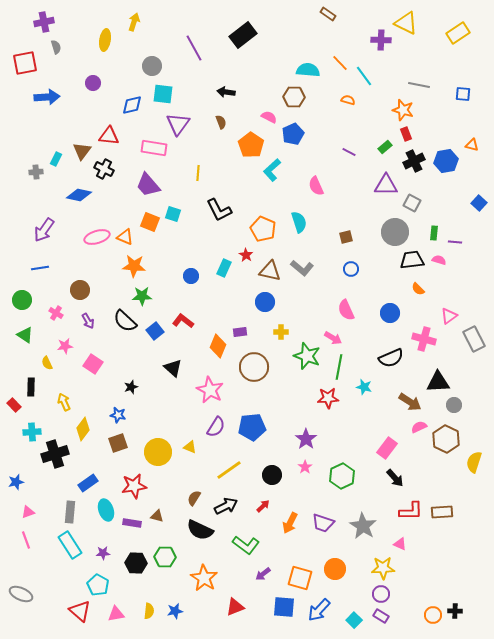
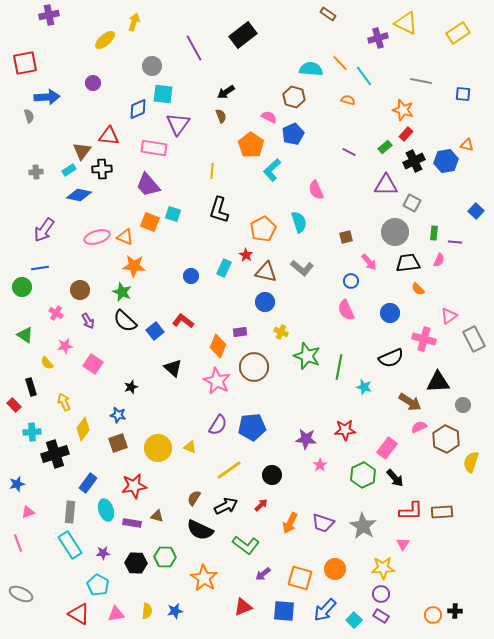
purple cross at (44, 22): moved 5 px right, 7 px up
yellow ellipse at (105, 40): rotated 40 degrees clockwise
purple cross at (381, 40): moved 3 px left, 2 px up; rotated 18 degrees counterclockwise
gray semicircle at (56, 47): moved 27 px left, 69 px down
cyan semicircle at (308, 70): moved 3 px right, 1 px up
gray line at (419, 85): moved 2 px right, 4 px up
black arrow at (226, 92): rotated 42 degrees counterclockwise
brown hexagon at (294, 97): rotated 15 degrees clockwise
blue diamond at (132, 105): moved 6 px right, 4 px down; rotated 10 degrees counterclockwise
brown semicircle at (221, 122): moved 6 px up
red rectangle at (406, 134): rotated 64 degrees clockwise
orange triangle at (472, 145): moved 5 px left
cyan rectangle at (56, 159): moved 13 px right, 11 px down; rotated 32 degrees clockwise
black cross at (104, 169): moved 2 px left; rotated 30 degrees counterclockwise
yellow line at (198, 173): moved 14 px right, 2 px up
pink semicircle at (316, 186): moved 4 px down
blue square at (479, 203): moved 3 px left, 8 px down
black L-shape at (219, 210): rotated 44 degrees clockwise
orange pentagon at (263, 229): rotated 20 degrees clockwise
black trapezoid at (412, 260): moved 4 px left, 3 px down
pink semicircle at (439, 260): rotated 96 degrees clockwise
blue circle at (351, 269): moved 12 px down
brown triangle at (270, 271): moved 4 px left, 1 px down
green star at (142, 296): moved 20 px left, 4 px up; rotated 24 degrees clockwise
green circle at (22, 300): moved 13 px up
yellow cross at (281, 332): rotated 24 degrees clockwise
pink arrow at (333, 338): moved 36 px right, 76 px up; rotated 18 degrees clockwise
yellow semicircle at (47, 363): rotated 16 degrees counterclockwise
black rectangle at (31, 387): rotated 18 degrees counterclockwise
pink star at (210, 390): moved 7 px right, 9 px up
red star at (328, 398): moved 17 px right, 32 px down
gray circle at (454, 405): moved 9 px right
purple semicircle at (216, 427): moved 2 px right, 2 px up
purple star at (306, 439): rotated 30 degrees counterclockwise
yellow circle at (158, 452): moved 4 px up
yellow semicircle at (474, 462): moved 3 px left
pink star at (305, 467): moved 15 px right, 2 px up
green hexagon at (342, 476): moved 21 px right, 1 px up
blue star at (16, 482): moved 1 px right, 2 px down
blue rectangle at (88, 483): rotated 18 degrees counterclockwise
red arrow at (263, 506): moved 2 px left, 1 px up
pink line at (26, 540): moved 8 px left, 3 px down
pink triangle at (400, 544): moved 3 px right; rotated 40 degrees clockwise
red triangle at (235, 607): moved 8 px right
blue square at (284, 607): moved 4 px down
blue arrow at (319, 610): moved 6 px right
red triangle at (80, 611): moved 1 px left, 3 px down; rotated 10 degrees counterclockwise
yellow semicircle at (149, 611): moved 2 px left
